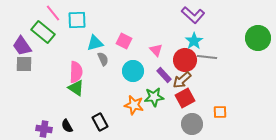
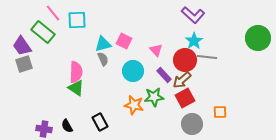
cyan triangle: moved 8 px right, 1 px down
gray square: rotated 18 degrees counterclockwise
